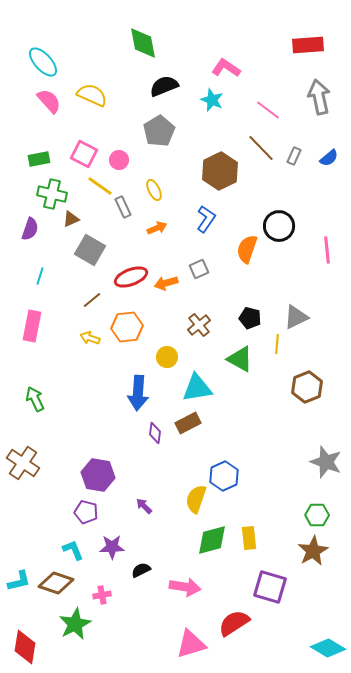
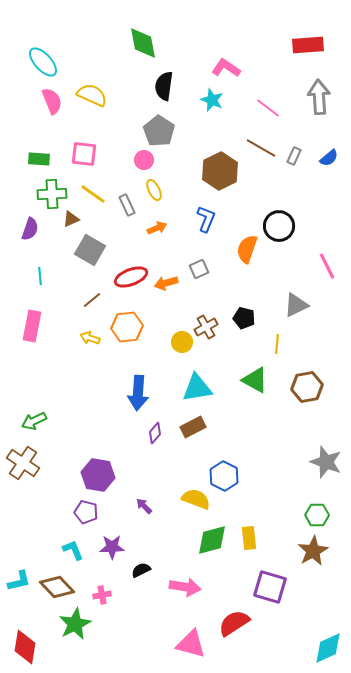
black semicircle at (164, 86): rotated 60 degrees counterclockwise
gray arrow at (319, 97): rotated 8 degrees clockwise
pink semicircle at (49, 101): moved 3 px right; rotated 20 degrees clockwise
pink line at (268, 110): moved 2 px up
gray pentagon at (159, 131): rotated 8 degrees counterclockwise
brown line at (261, 148): rotated 16 degrees counterclockwise
pink square at (84, 154): rotated 20 degrees counterclockwise
green rectangle at (39, 159): rotated 15 degrees clockwise
pink circle at (119, 160): moved 25 px right
yellow line at (100, 186): moved 7 px left, 8 px down
green cross at (52, 194): rotated 16 degrees counterclockwise
gray rectangle at (123, 207): moved 4 px right, 2 px up
blue L-shape at (206, 219): rotated 12 degrees counterclockwise
pink line at (327, 250): moved 16 px down; rotated 20 degrees counterclockwise
cyan line at (40, 276): rotated 24 degrees counterclockwise
gray triangle at (296, 317): moved 12 px up
black pentagon at (250, 318): moved 6 px left
brown cross at (199, 325): moved 7 px right, 2 px down; rotated 10 degrees clockwise
yellow circle at (167, 357): moved 15 px right, 15 px up
green triangle at (240, 359): moved 15 px right, 21 px down
brown hexagon at (307, 387): rotated 12 degrees clockwise
green arrow at (35, 399): moved 1 px left, 22 px down; rotated 90 degrees counterclockwise
brown rectangle at (188, 423): moved 5 px right, 4 px down
purple diamond at (155, 433): rotated 35 degrees clockwise
blue hexagon at (224, 476): rotated 8 degrees counterclockwise
yellow semicircle at (196, 499): rotated 92 degrees clockwise
brown diamond at (56, 583): moved 1 px right, 4 px down; rotated 28 degrees clockwise
pink triangle at (191, 644): rotated 32 degrees clockwise
cyan diamond at (328, 648): rotated 56 degrees counterclockwise
